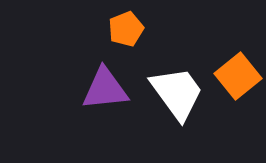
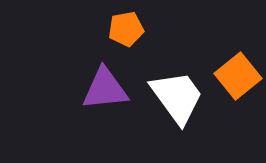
orange pentagon: rotated 12 degrees clockwise
white trapezoid: moved 4 px down
